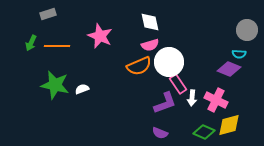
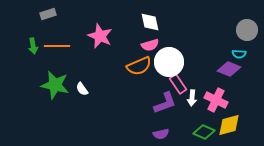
green arrow: moved 2 px right, 3 px down; rotated 35 degrees counterclockwise
white semicircle: rotated 104 degrees counterclockwise
purple semicircle: moved 1 px right, 1 px down; rotated 35 degrees counterclockwise
